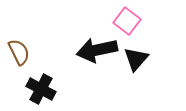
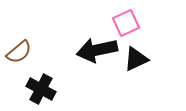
pink square: moved 1 px left, 2 px down; rotated 28 degrees clockwise
brown semicircle: rotated 76 degrees clockwise
black triangle: rotated 24 degrees clockwise
